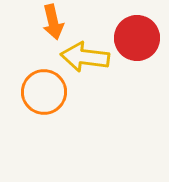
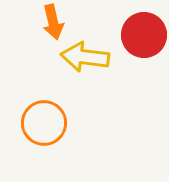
red circle: moved 7 px right, 3 px up
orange circle: moved 31 px down
